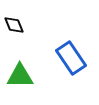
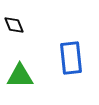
blue rectangle: rotated 28 degrees clockwise
